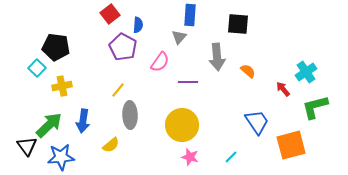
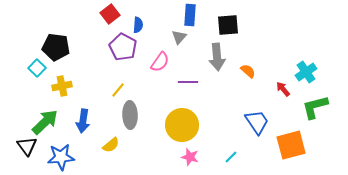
black square: moved 10 px left, 1 px down; rotated 10 degrees counterclockwise
green arrow: moved 4 px left, 3 px up
